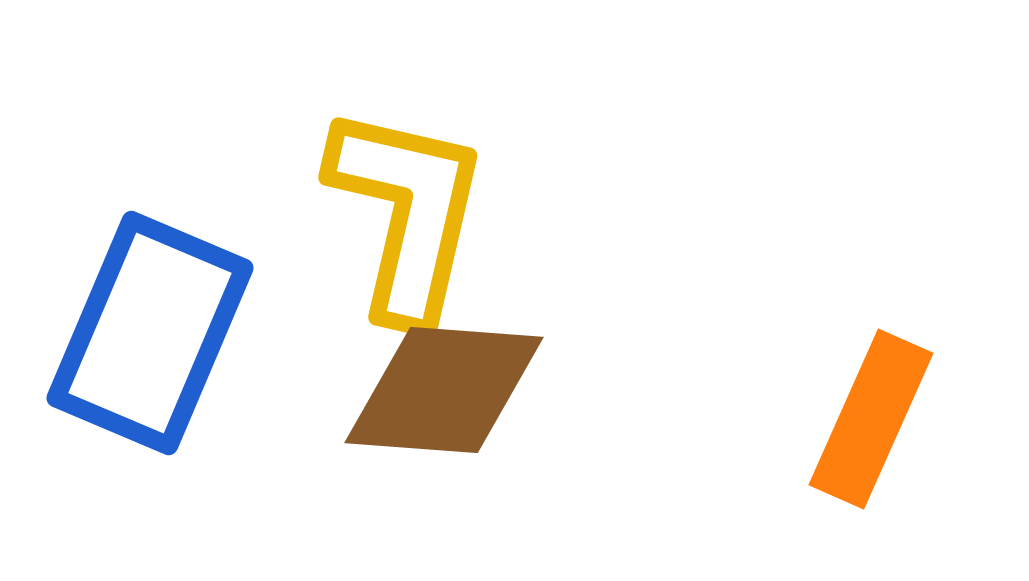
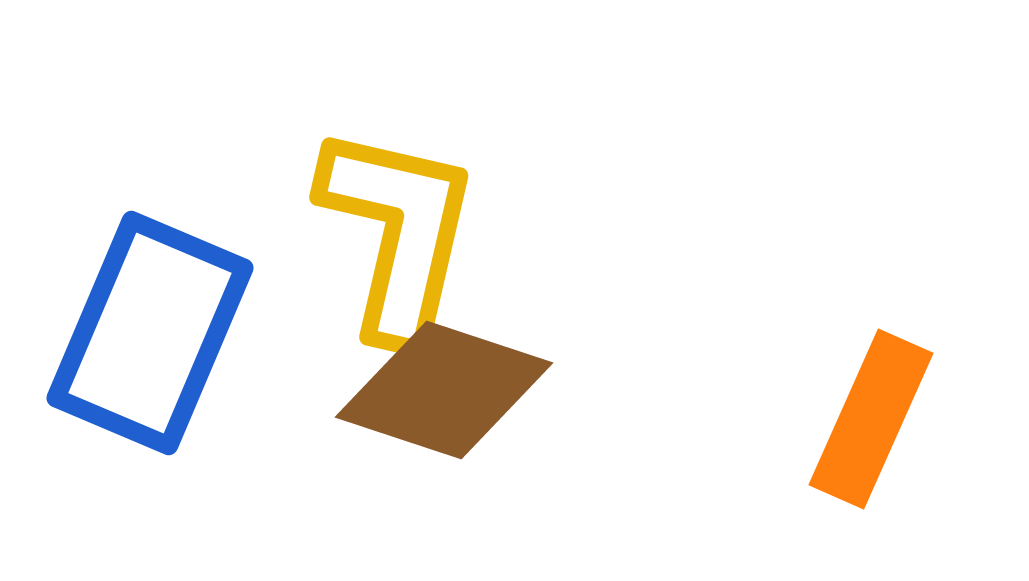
yellow L-shape: moved 9 px left, 20 px down
brown diamond: rotated 14 degrees clockwise
